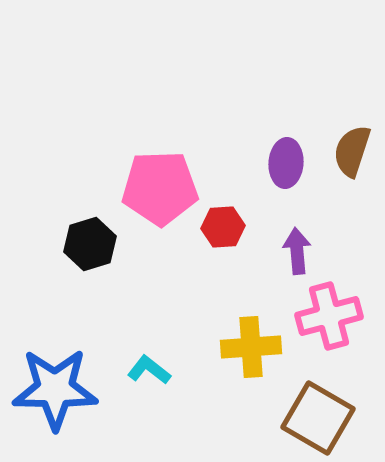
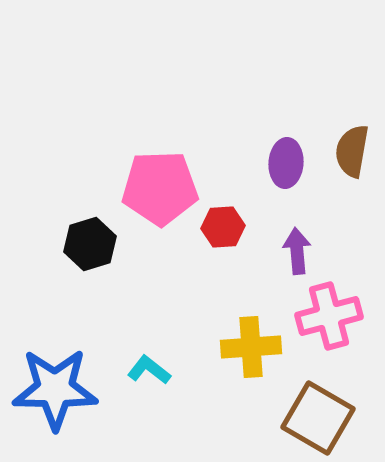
brown semicircle: rotated 8 degrees counterclockwise
